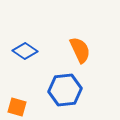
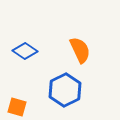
blue hexagon: rotated 20 degrees counterclockwise
